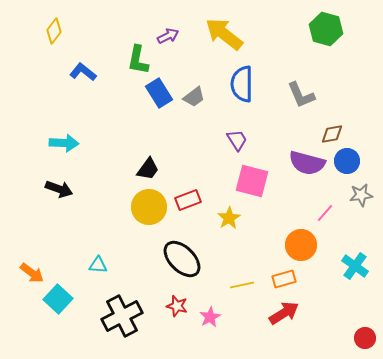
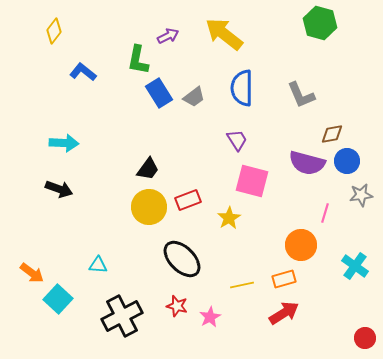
green hexagon: moved 6 px left, 6 px up
blue semicircle: moved 4 px down
pink line: rotated 24 degrees counterclockwise
